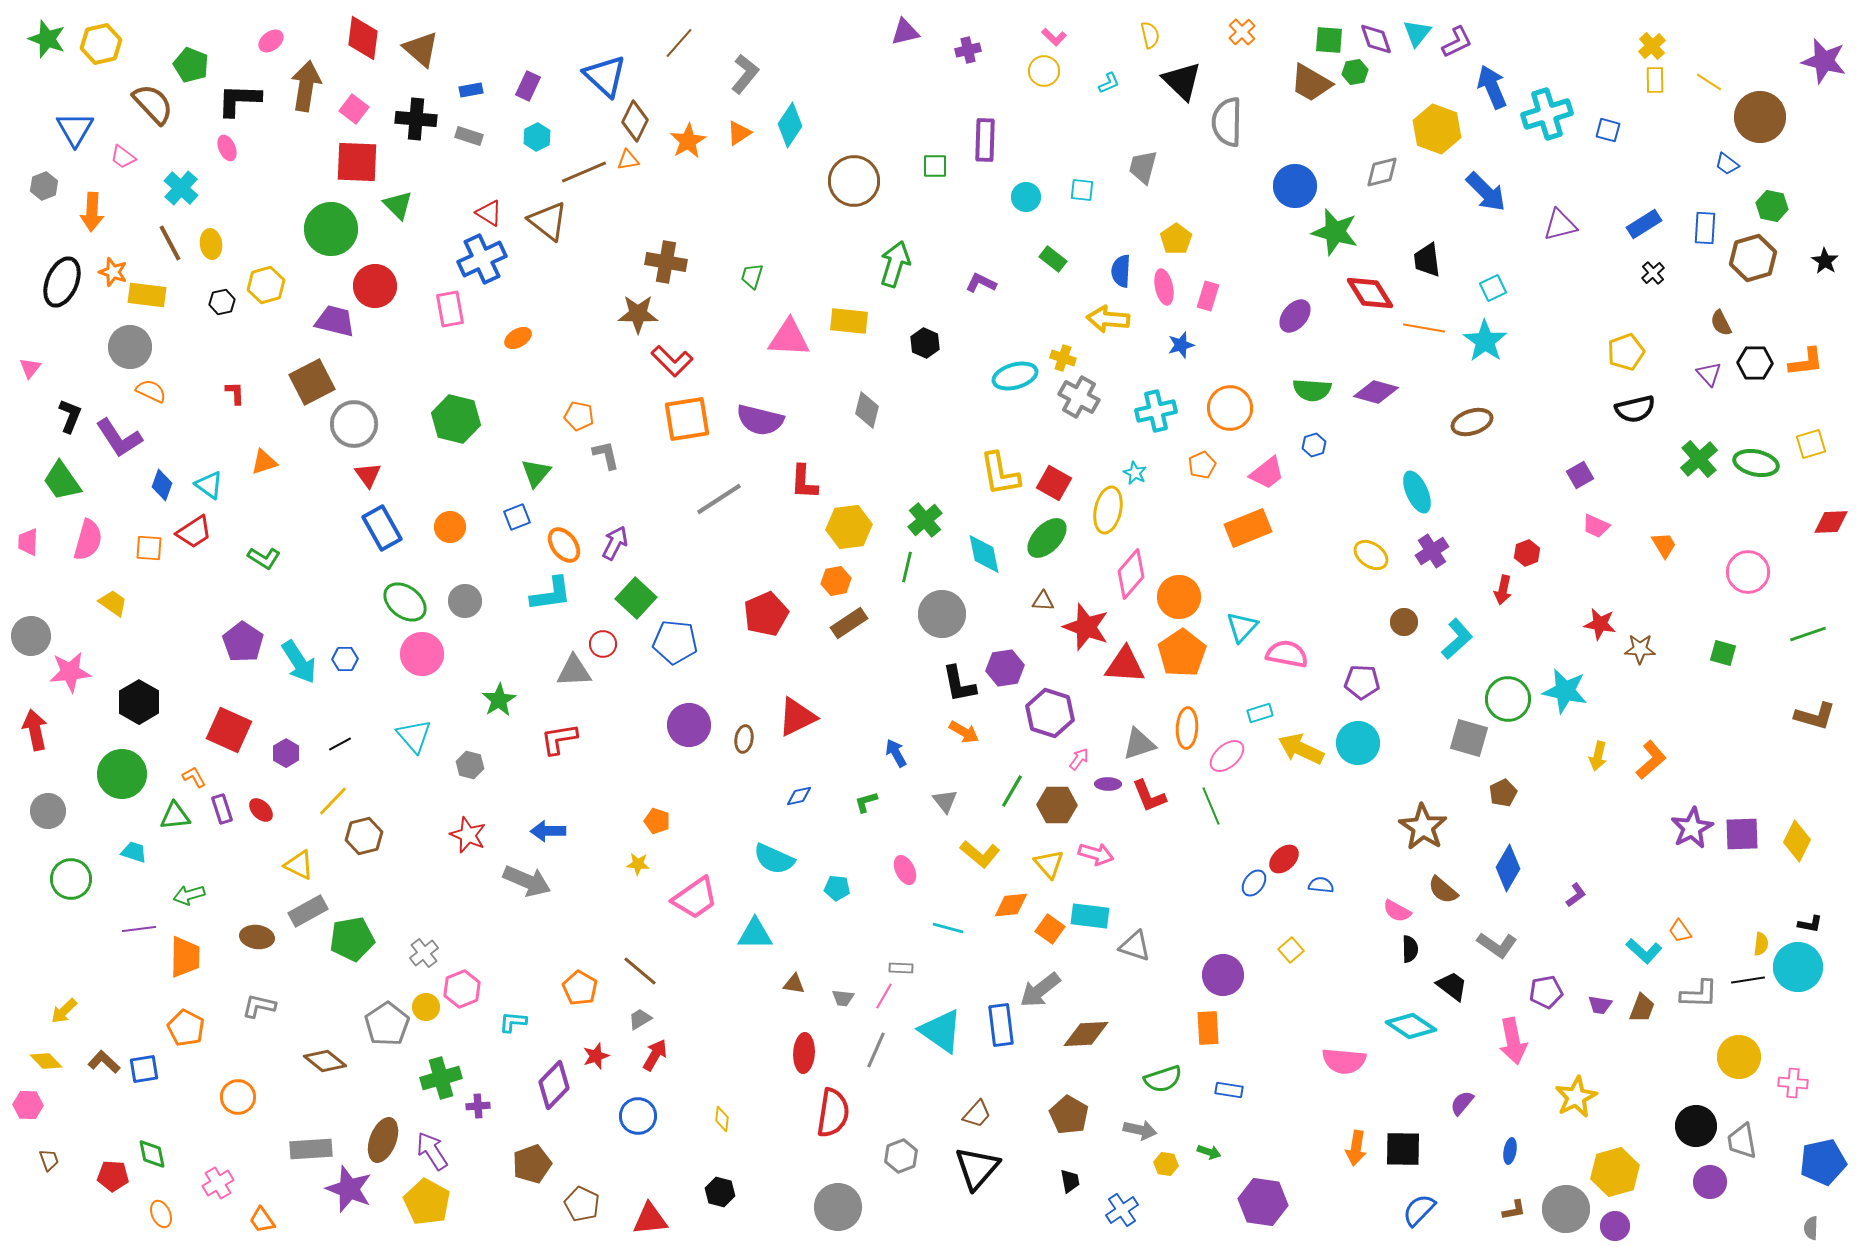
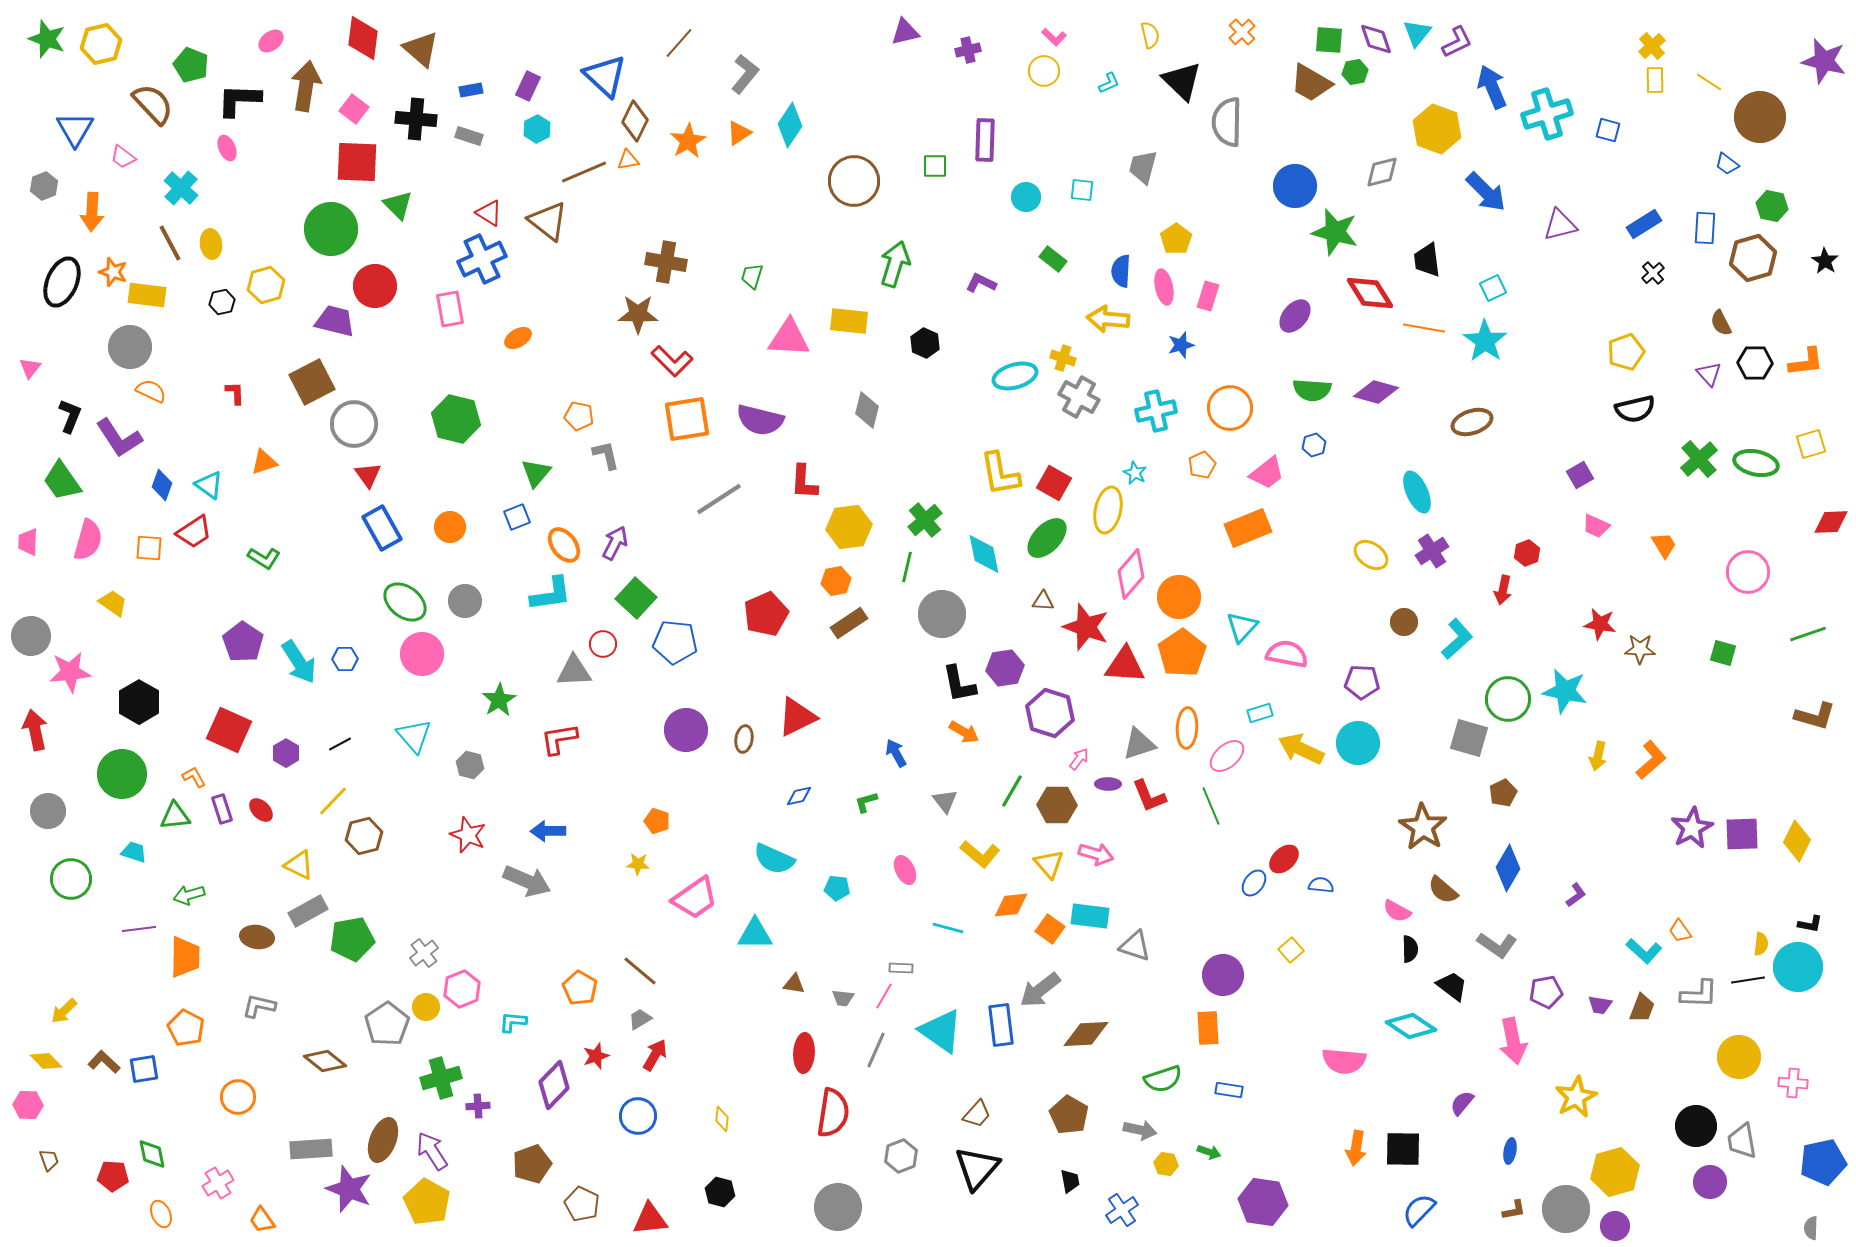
cyan hexagon at (537, 137): moved 8 px up
purple circle at (689, 725): moved 3 px left, 5 px down
